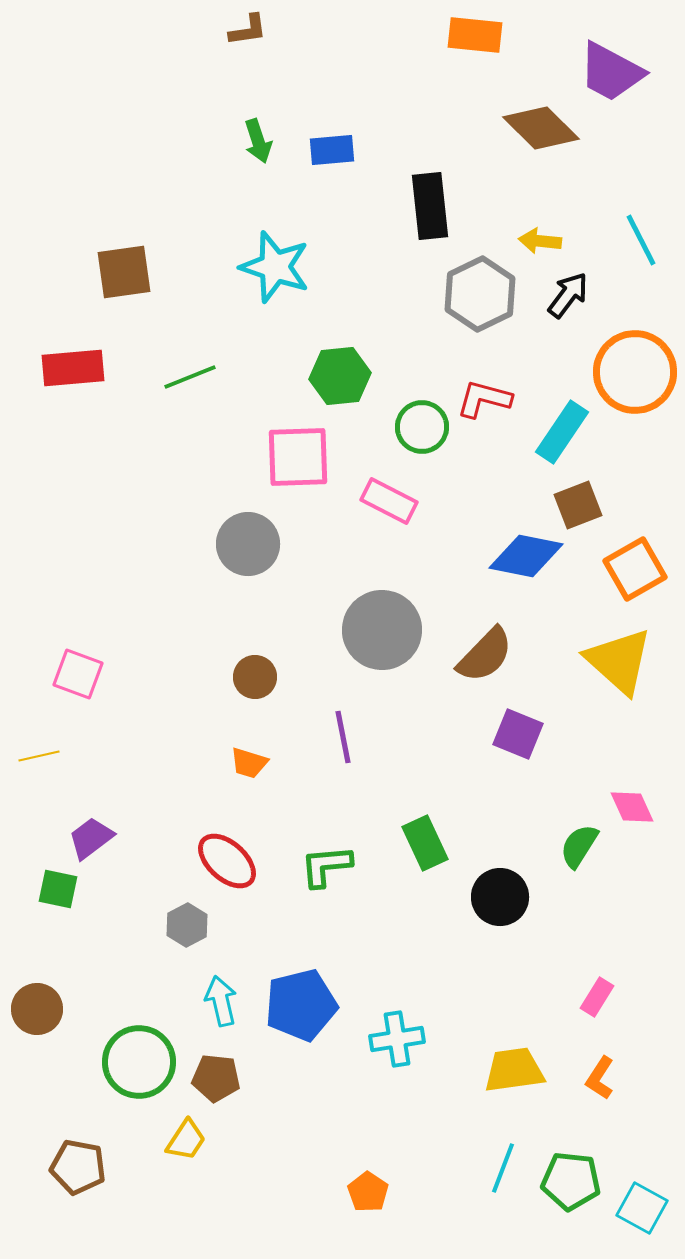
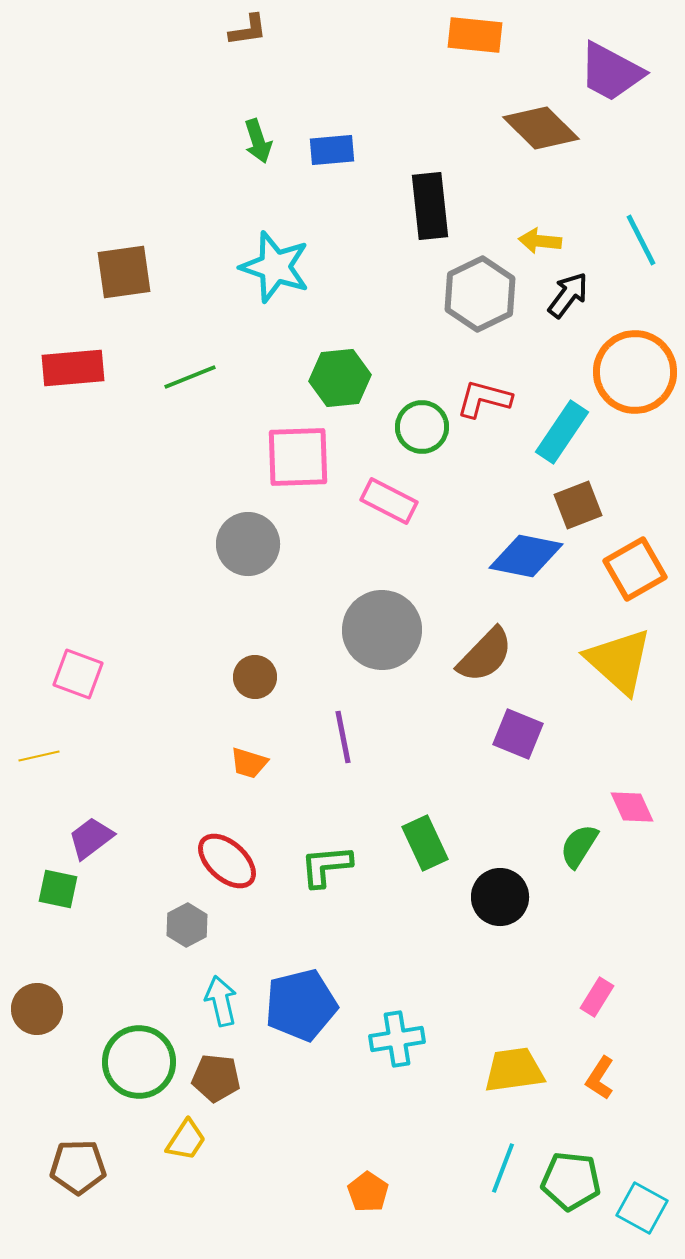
green hexagon at (340, 376): moved 2 px down
brown pentagon at (78, 1167): rotated 12 degrees counterclockwise
